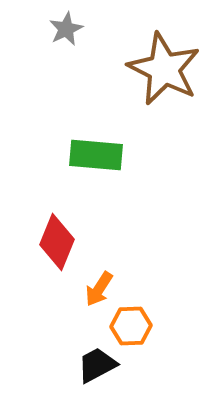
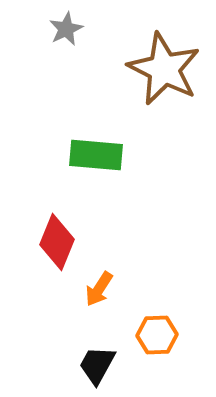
orange hexagon: moved 26 px right, 9 px down
black trapezoid: rotated 33 degrees counterclockwise
